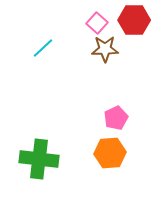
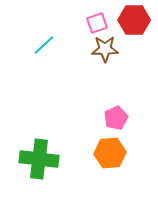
pink square: rotated 30 degrees clockwise
cyan line: moved 1 px right, 3 px up
